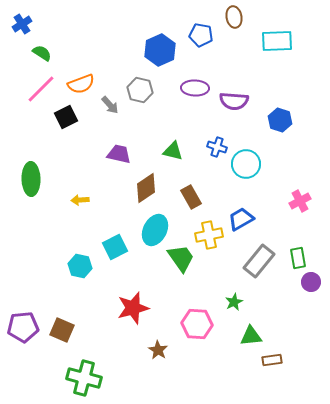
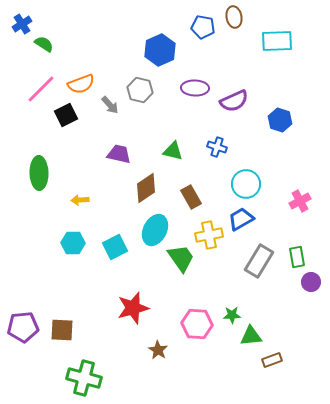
blue pentagon at (201, 35): moved 2 px right, 8 px up
green semicircle at (42, 53): moved 2 px right, 9 px up
purple semicircle at (234, 101): rotated 28 degrees counterclockwise
black square at (66, 117): moved 2 px up
cyan circle at (246, 164): moved 20 px down
green ellipse at (31, 179): moved 8 px right, 6 px up
green rectangle at (298, 258): moved 1 px left, 1 px up
gray rectangle at (259, 261): rotated 8 degrees counterclockwise
cyan hexagon at (80, 266): moved 7 px left, 23 px up; rotated 10 degrees counterclockwise
green star at (234, 302): moved 2 px left, 13 px down; rotated 24 degrees clockwise
brown square at (62, 330): rotated 20 degrees counterclockwise
brown rectangle at (272, 360): rotated 12 degrees counterclockwise
